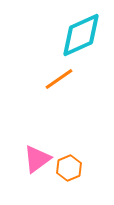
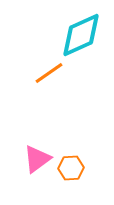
orange line: moved 10 px left, 6 px up
orange hexagon: moved 2 px right; rotated 20 degrees clockwise
